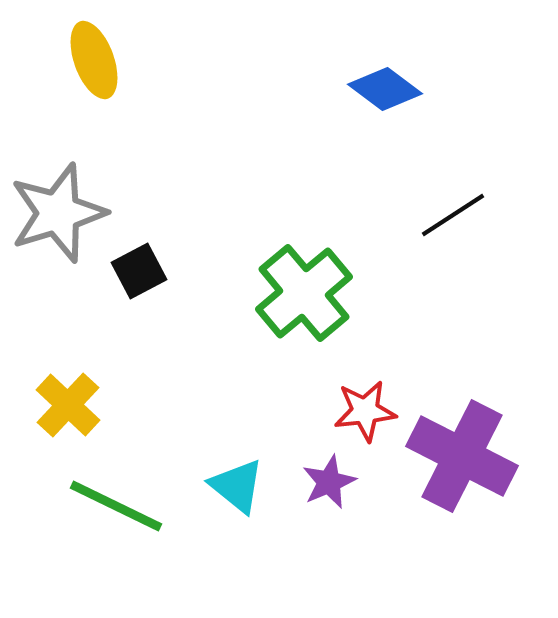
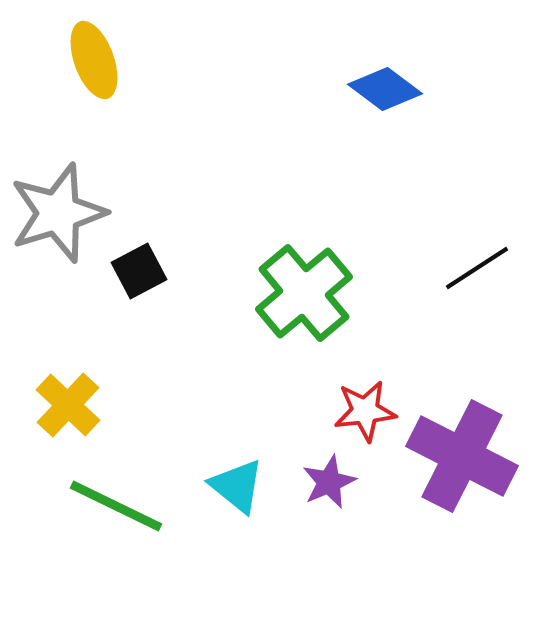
black line: moved 24 px right, 53 px down
